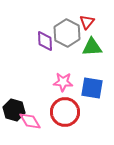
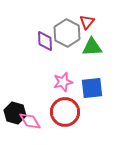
pink star: rotated 18 degrees counterclockwise
blue square: rotated 15 degrees counterclockwise
black hexagon: moved 1 px right, 3 px down
